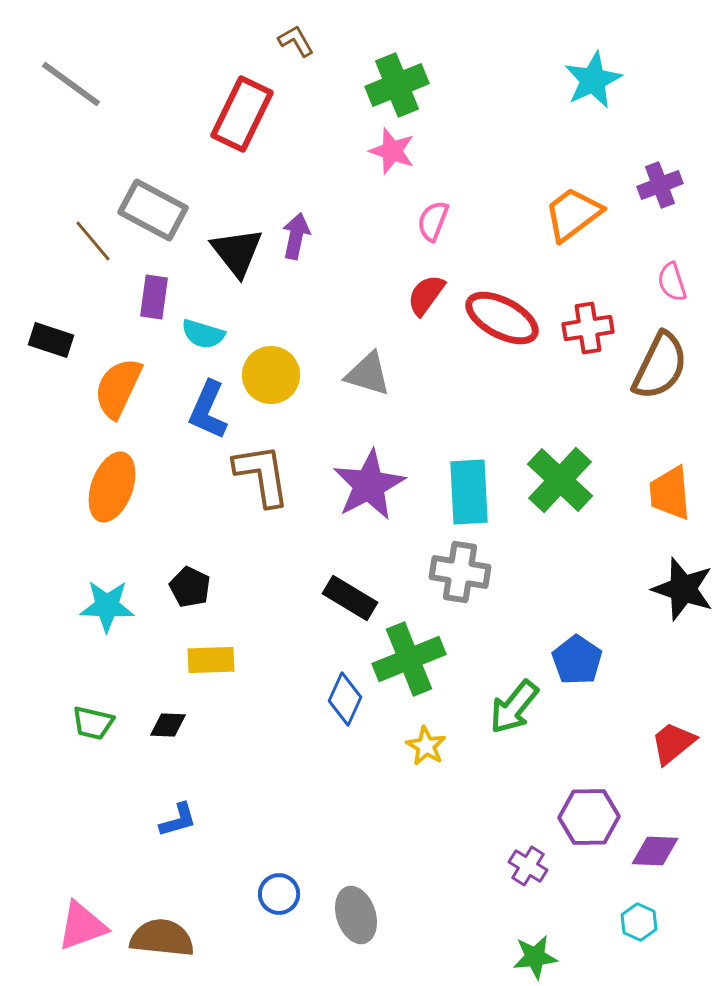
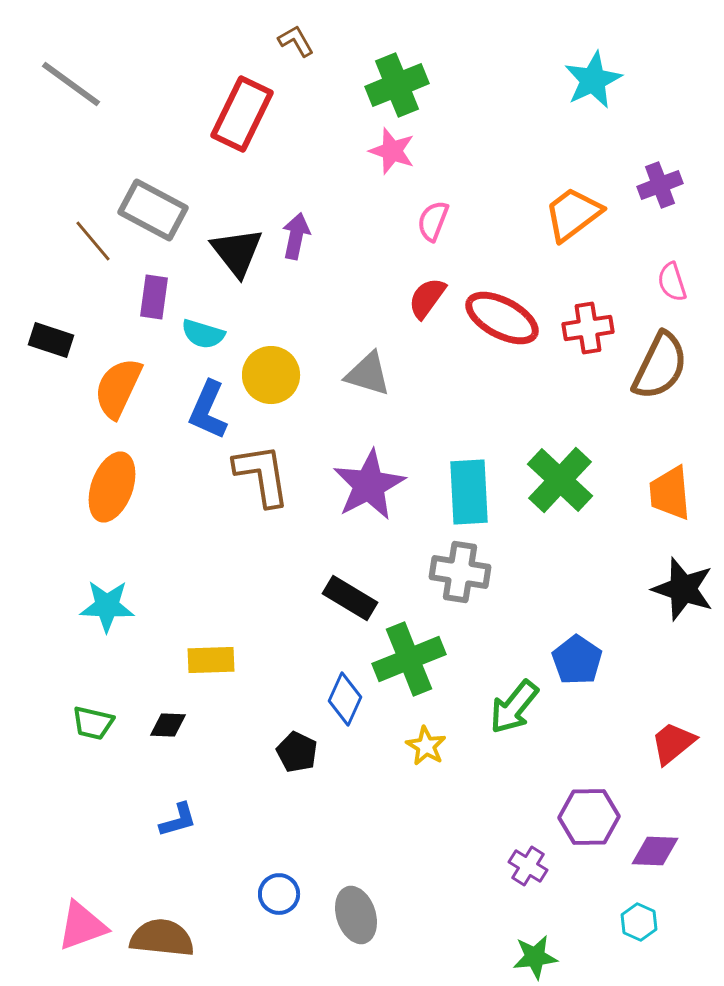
red semicircle at (426, 295): moved 1 px right, 3 px down
black pentagon at (190, 587): moved 107 px right, 165 px down
